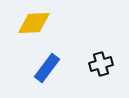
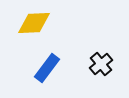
black cross: rotated 25 degrees counterclockwise
